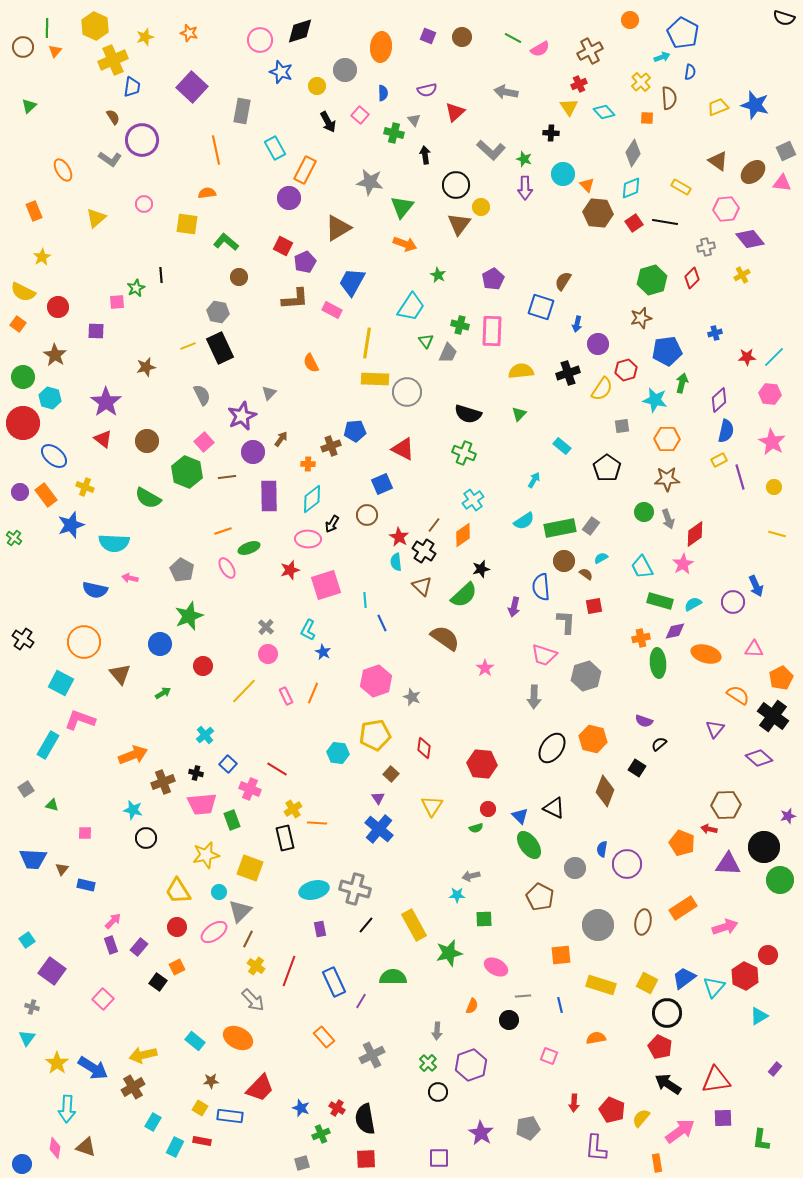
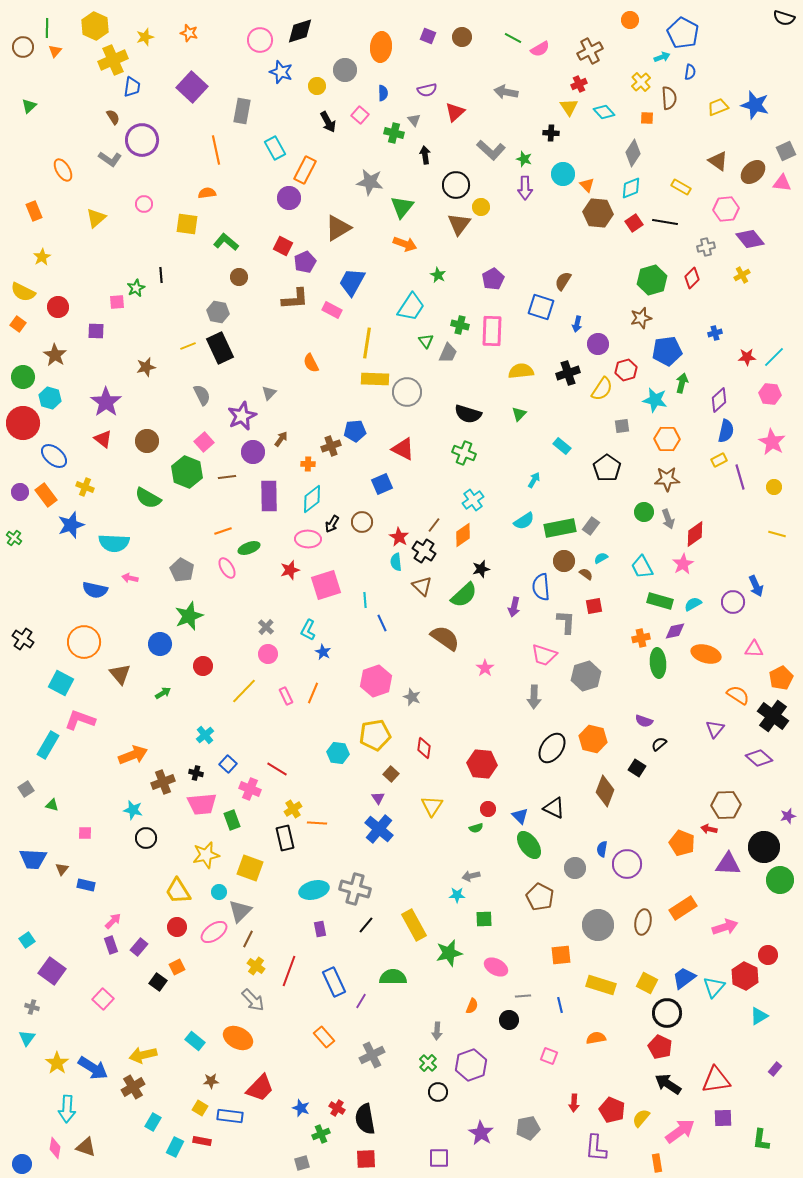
brown circle at (367, 515): moved 5 px left, 7 px down
